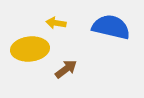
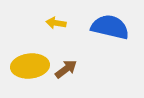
blue semicircle: moved 1 px left
yellow ellipse: moved 17 px down
